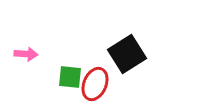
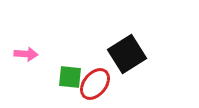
red ellipse: rotated 16 degrees clockwise
